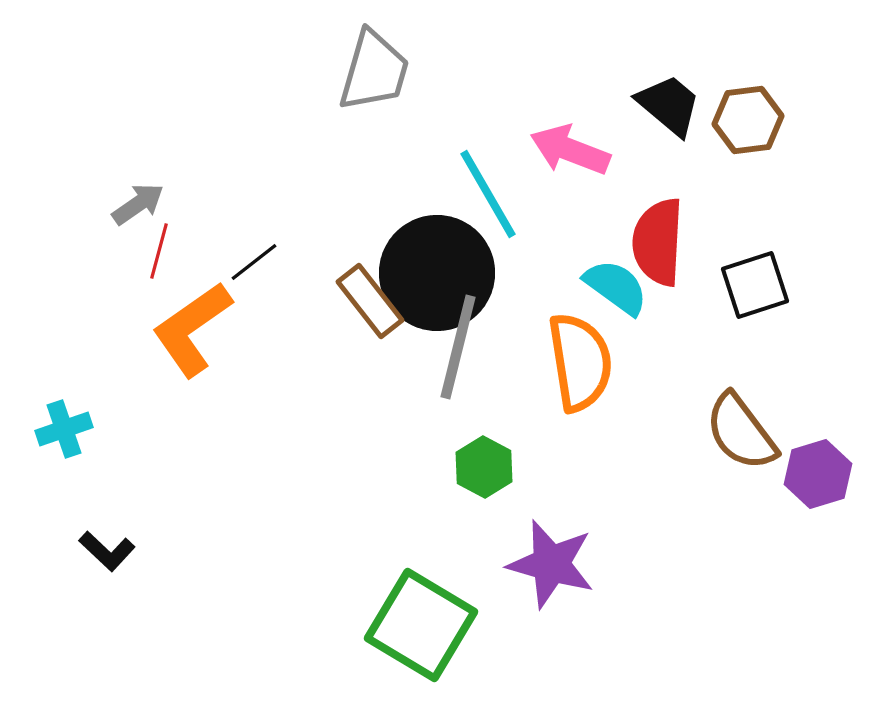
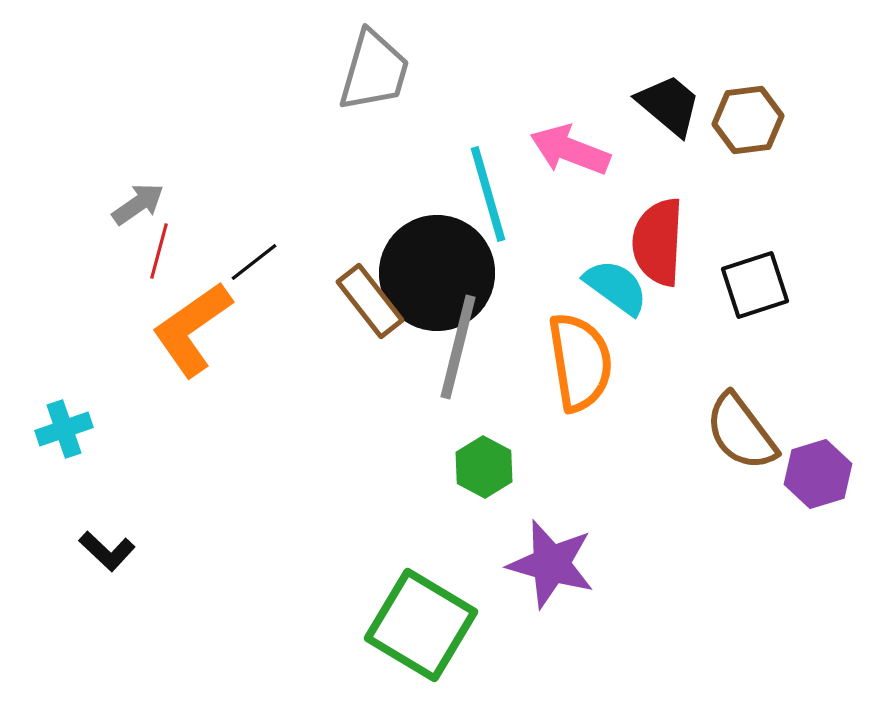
cyan line: rotated 14 degrees clockwise
